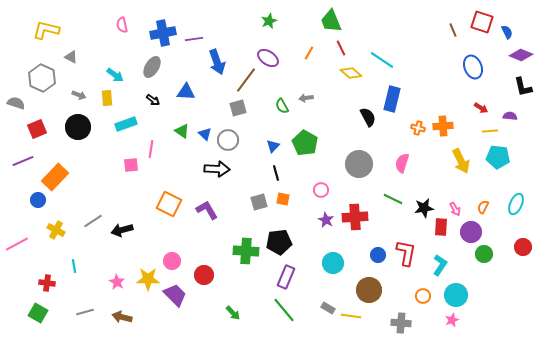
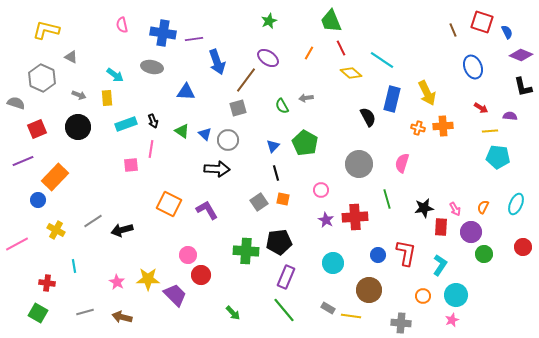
blue cross at (163, 33): rotated 20 degrees clockwise
gray ellipse at (152, 67): rotated 70 degrees clockwise
black arrow at (153, 100): moved 21 px down; rotated 32 degrees clockwise
yellow arrow at (461, 161): moved 34 px left, 68 px up
green line at (393, 199): moved 6 px left; rotated 48 degrees clockwise
gray square at (259, 202): rotated 18 degrees counterclockwise
pink circle at (172, 261): moved 16 px right, 6 px up
red circle at (204, 275): moved 3 px left
